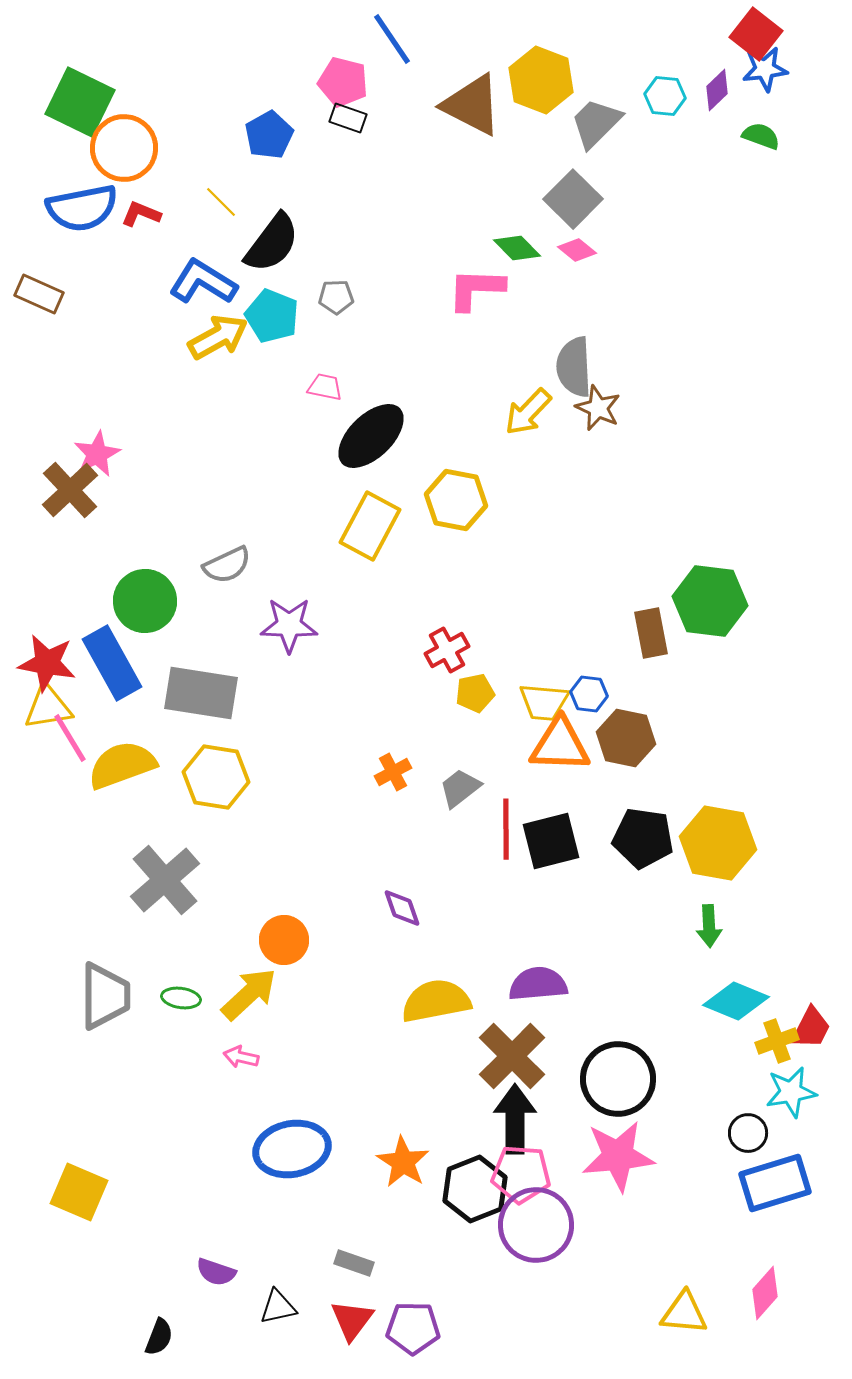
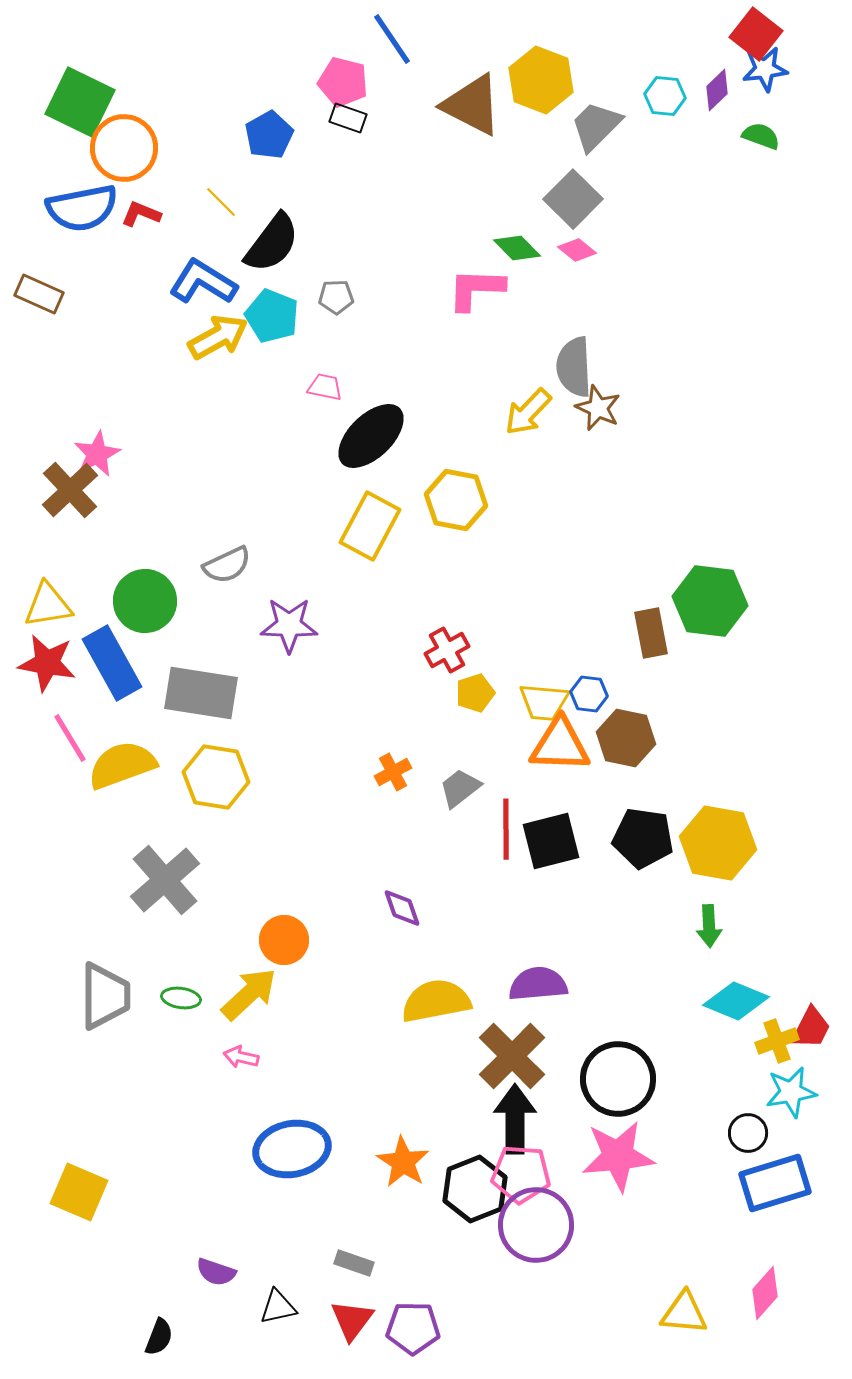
gray trapezoid at (596, 123): moved 3 px down
yellow pentagon at (475, 693): rotated 6 degrees counterclockwise
yellow triangle at (48, 707): moved 102 px up
